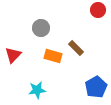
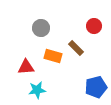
red circle: moved 4 px left, 16 px down
red triangle: moved 13 px right, 12 px down; rotated 42 degrees clockwise
blue pentagon: rotated 15 degrees clockwise
